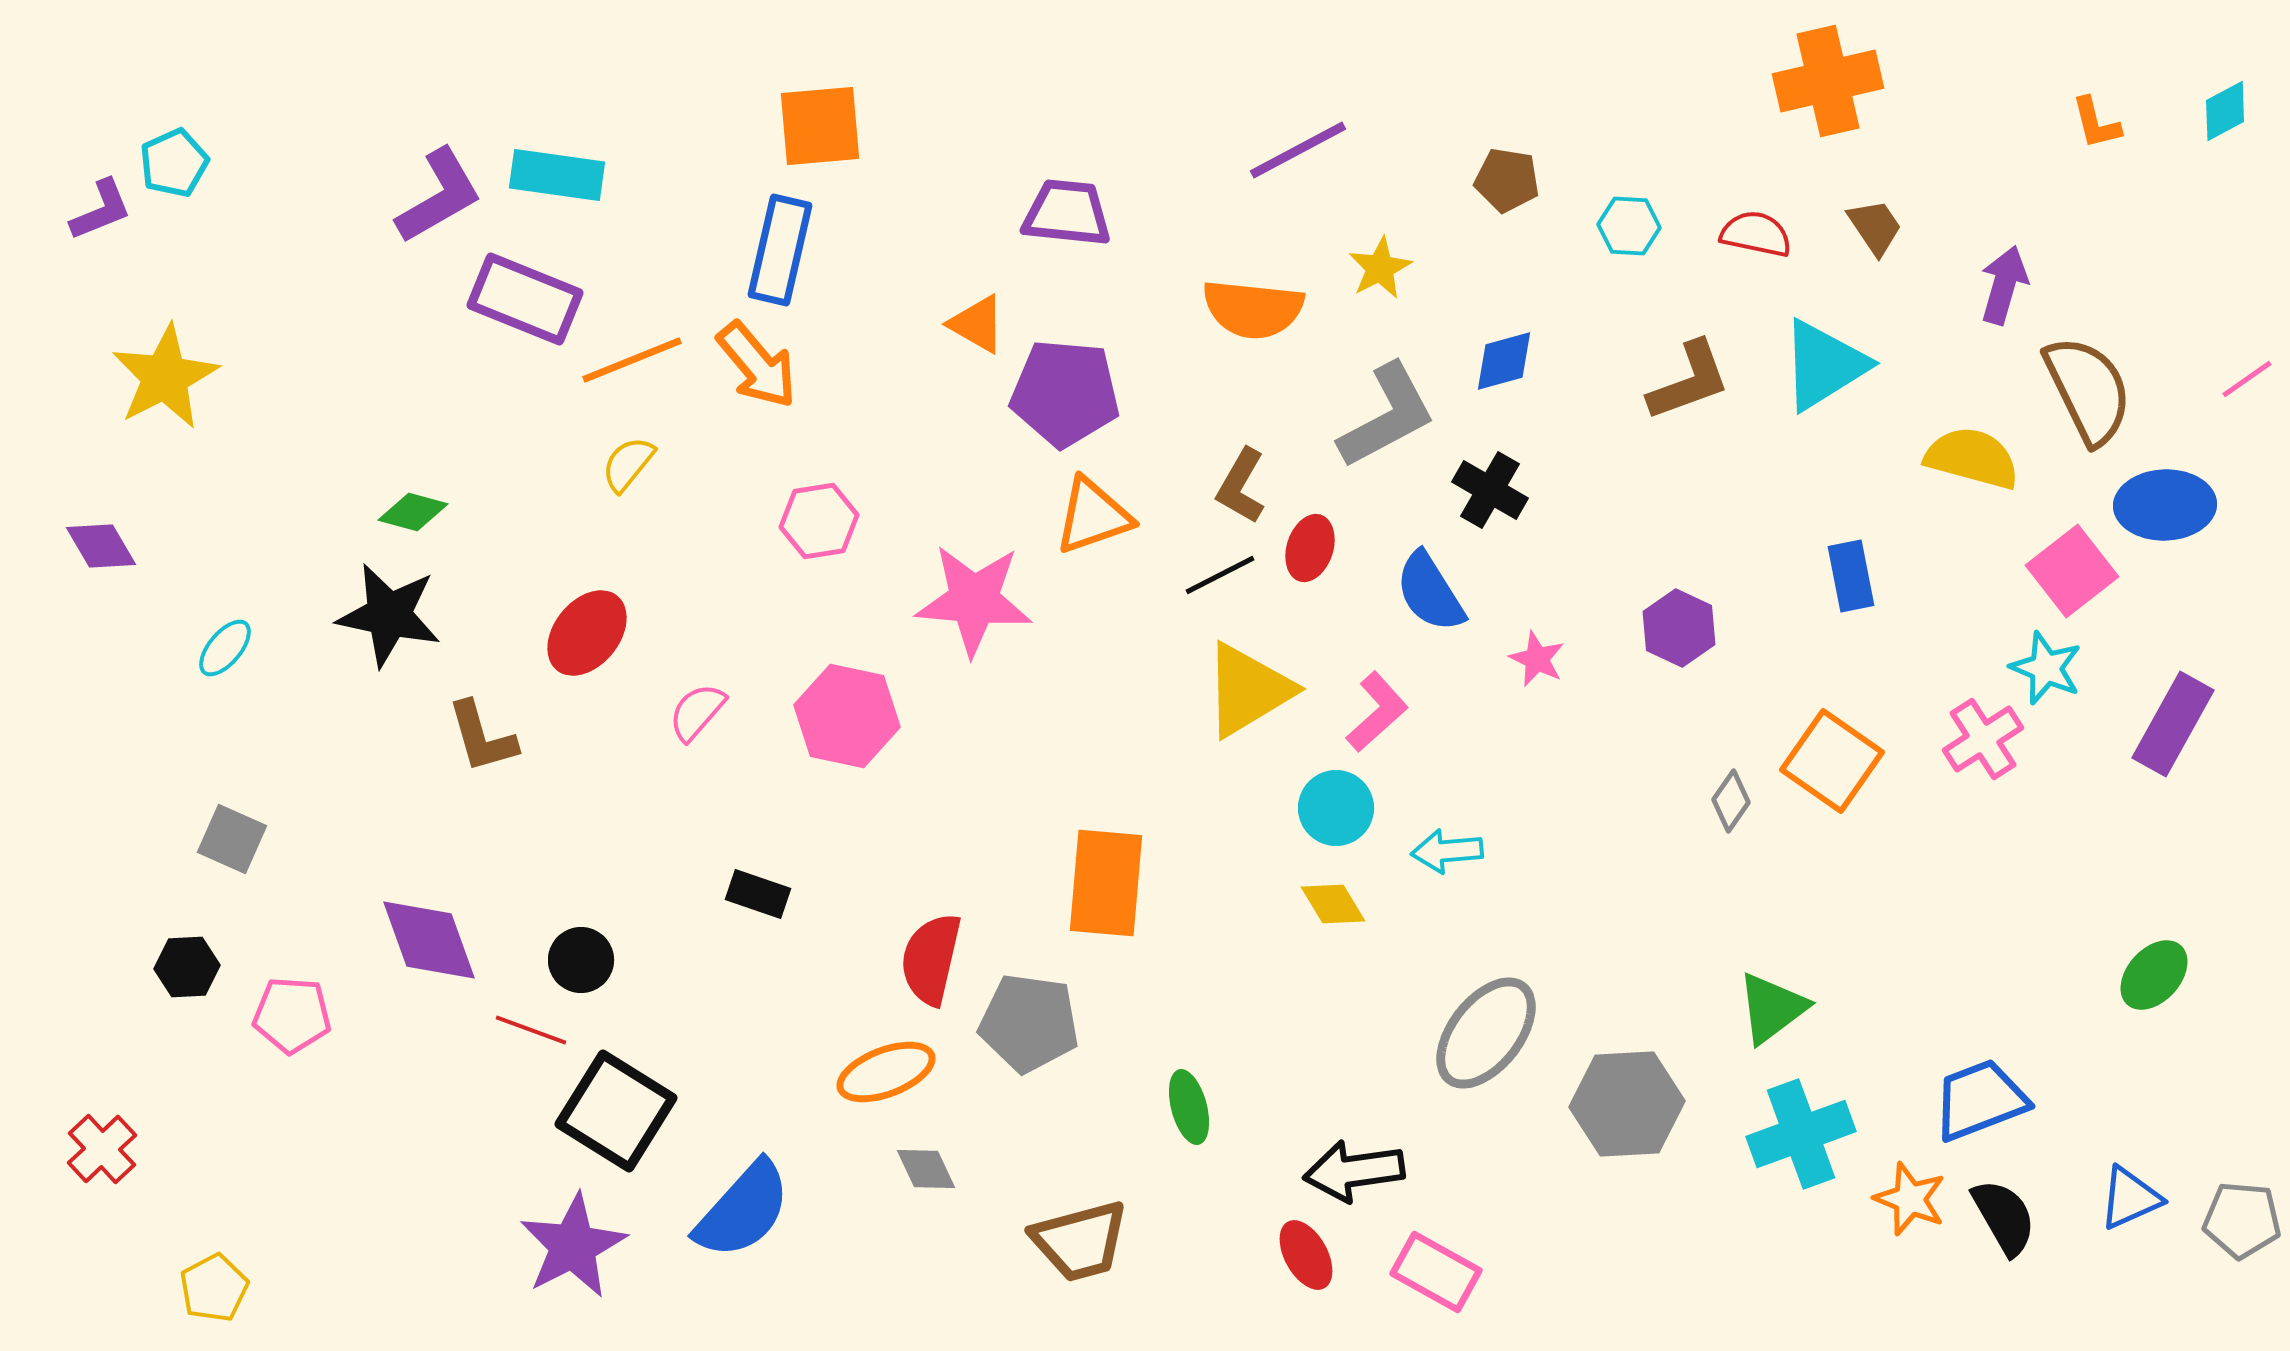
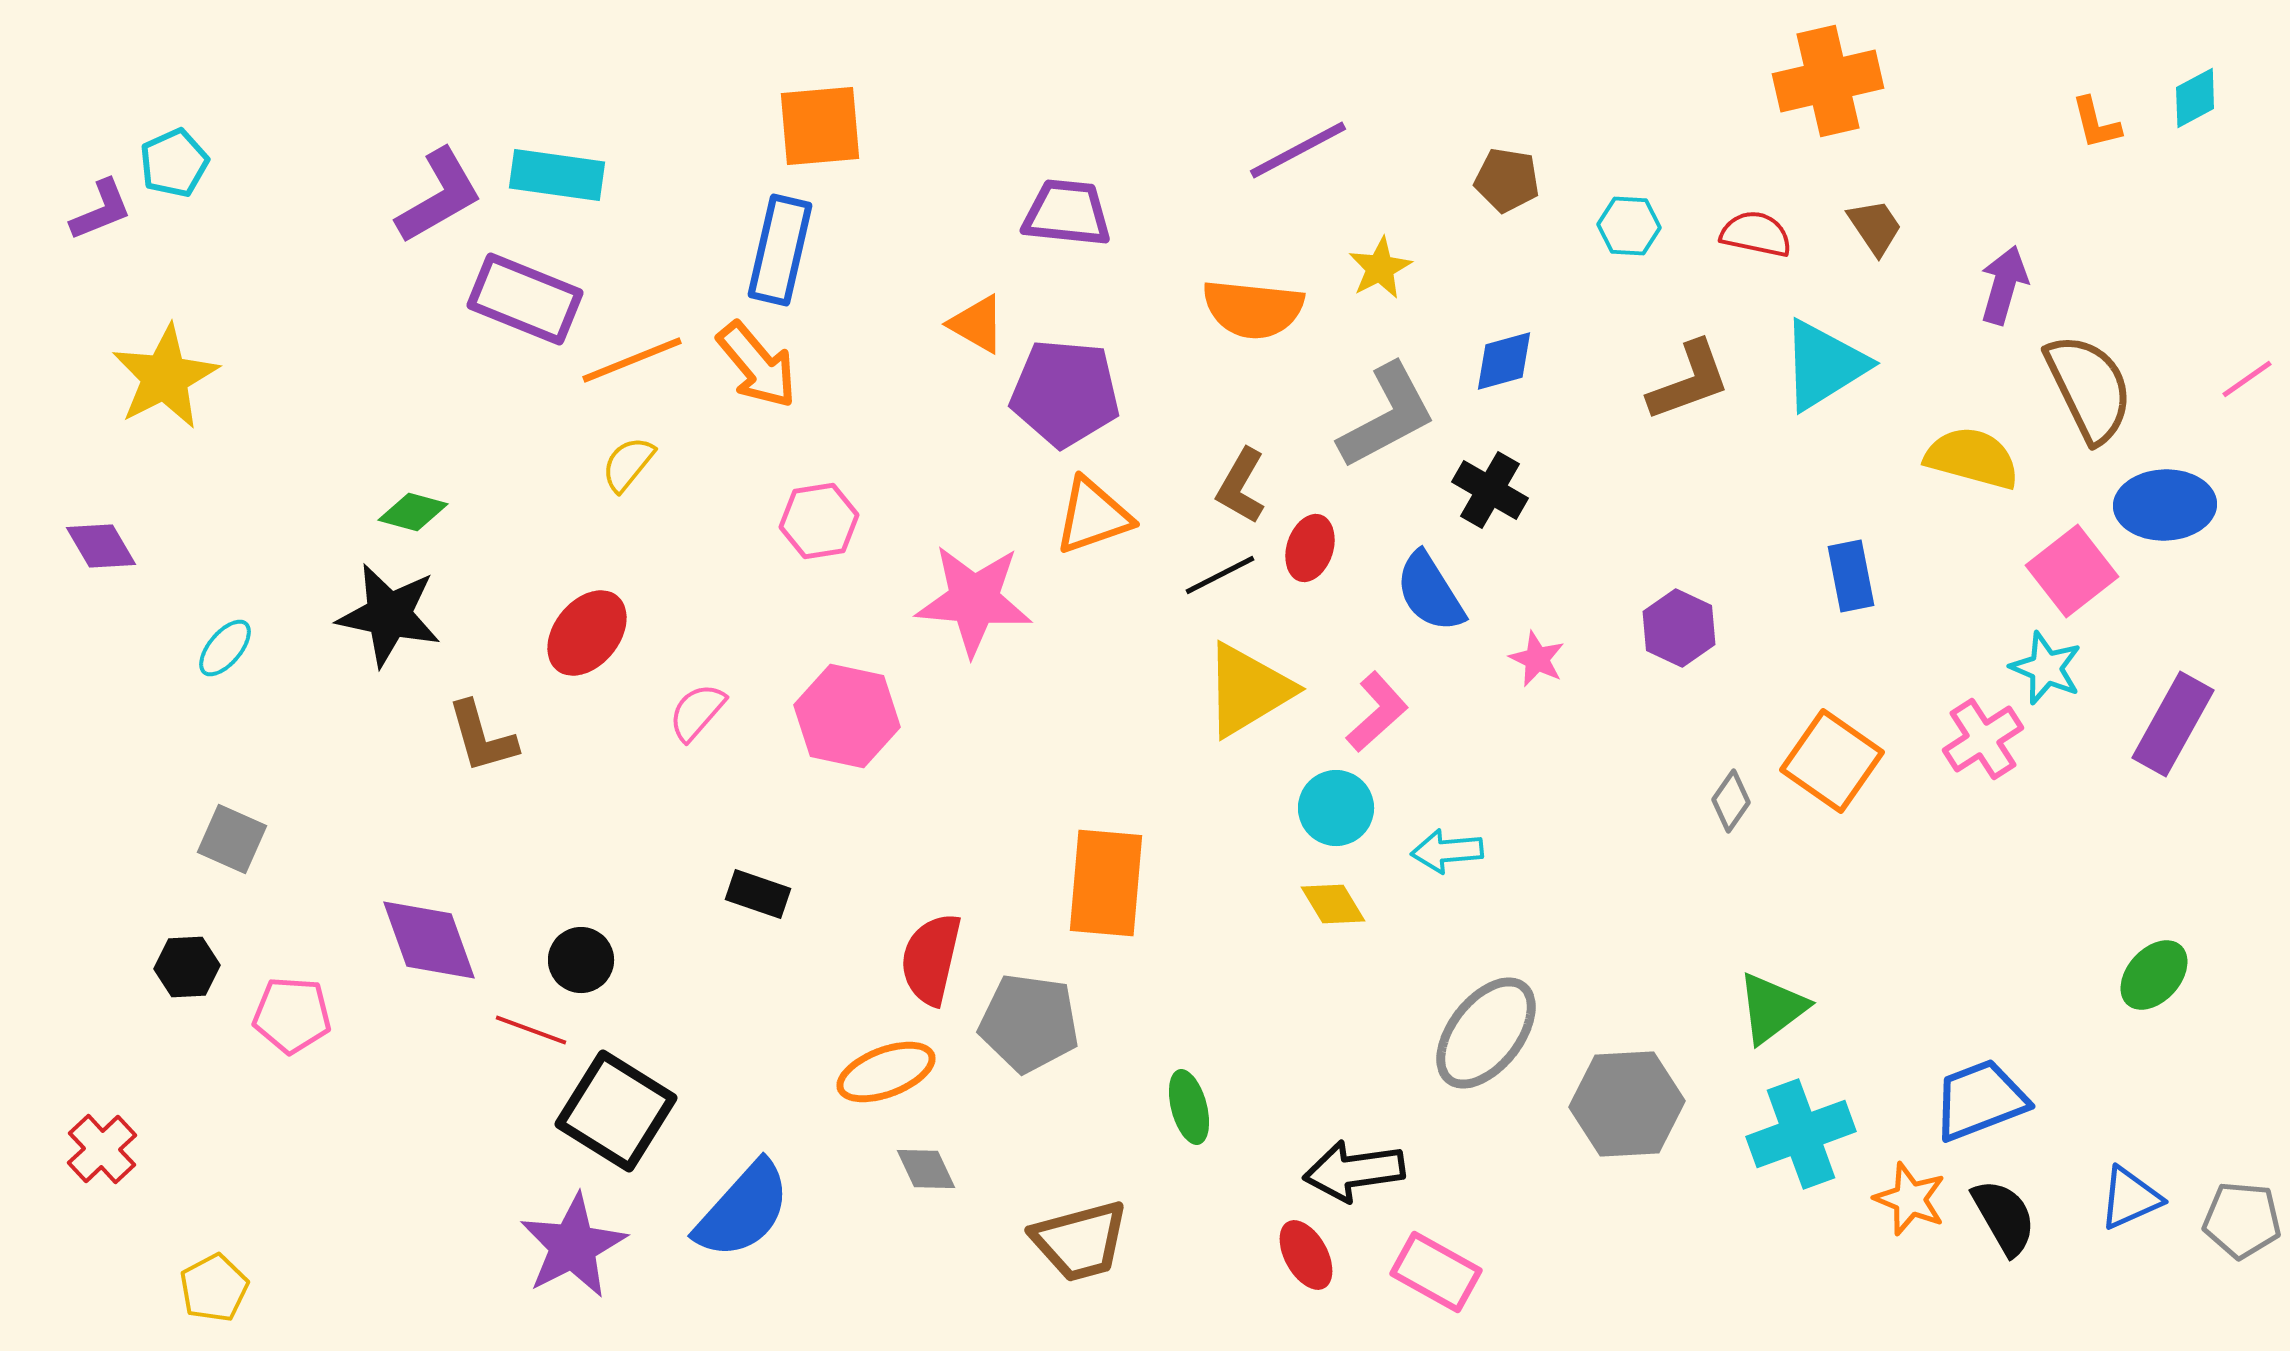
cyan diamond at (2225, 111): moved 30 px left, 13 px up
brown semicircle at (2088, 390): moved 1 px right, 2 px up
